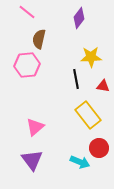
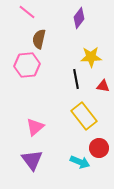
yellow rectangle: moved 4 px left, 1 px down
